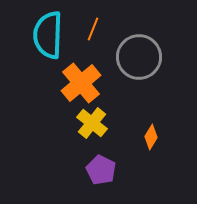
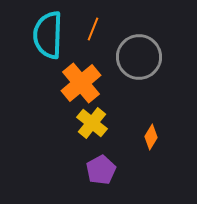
purple pentagon: rotated 16 degrees clockwise
